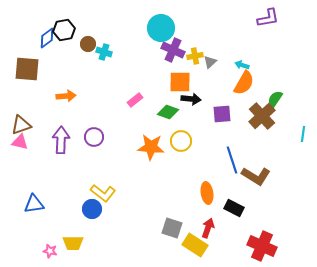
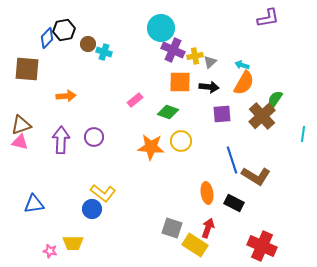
blue diamond: rotated 10 degrees counterclockwise
black arrow: moved 18 px right, 12 px up
black rectangle: moved 5 px up
